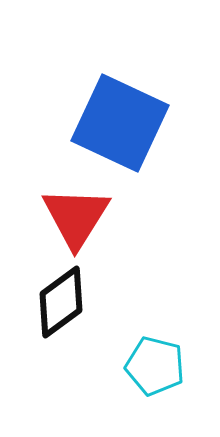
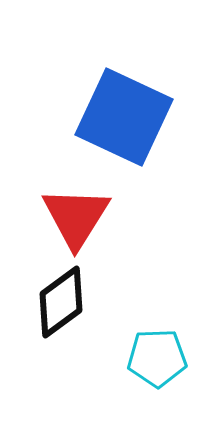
blue square: moved 4 px right, 6 px up
cyan pentagon: moved 2 px right, 8 px up; rotated 16 degrees counterclockwise
